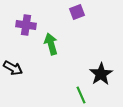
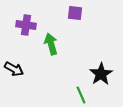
purple square: moved 2 px left, 1 px down; rotated 28 degrees clockwise
black arrow: moved 1 px right, 1 px down
